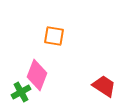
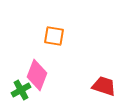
red trapezoid: rotated 15 degrees counterclockwise
green cross: moved 2 px up
